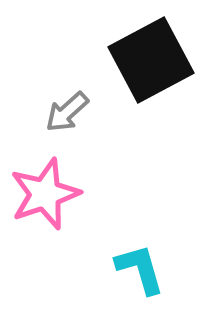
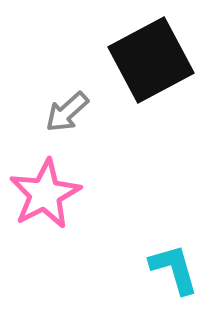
pink star: rotated 8 degrees counterclockwise
cyan L-shape: moved 34 px right
